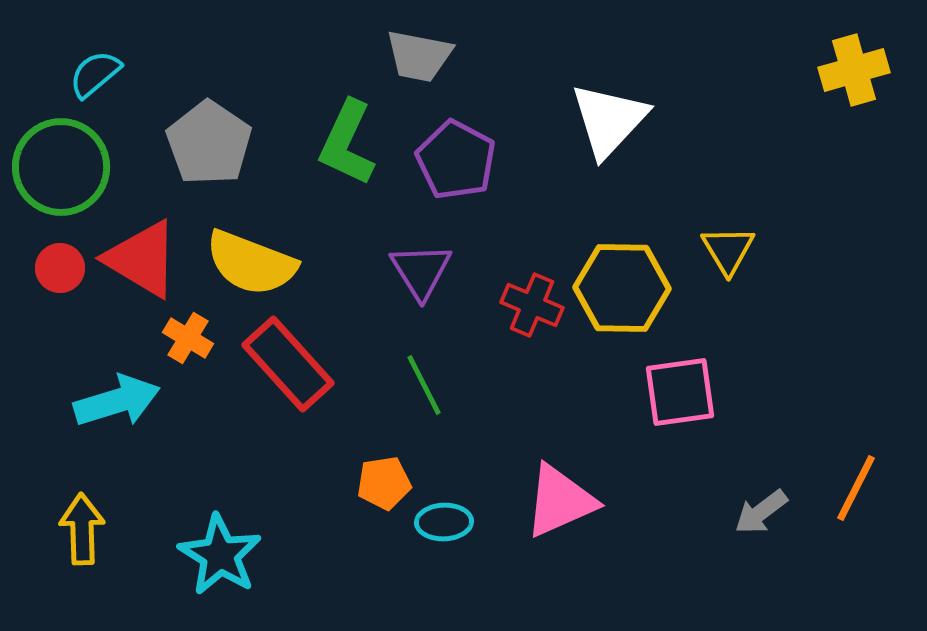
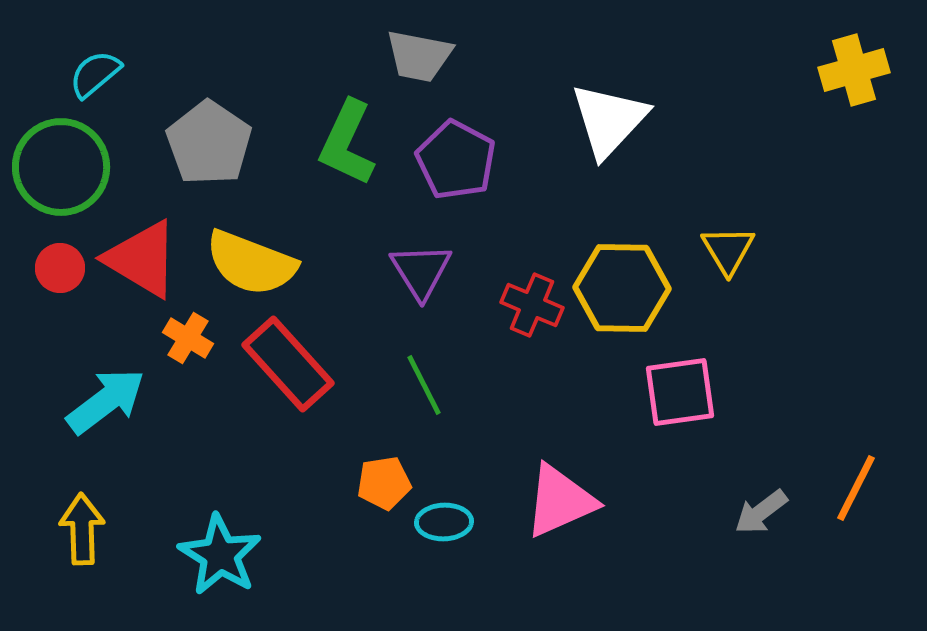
cyan arrow: moved 11 px left; rotated 20 degrees counterclockwise
